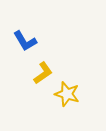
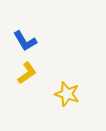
yellow L-shape: moved 16 px left
